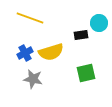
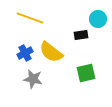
cyan circle: moved 1 px left, 4 px up
yellow semicircle: rotated 55 degrees clockwise
